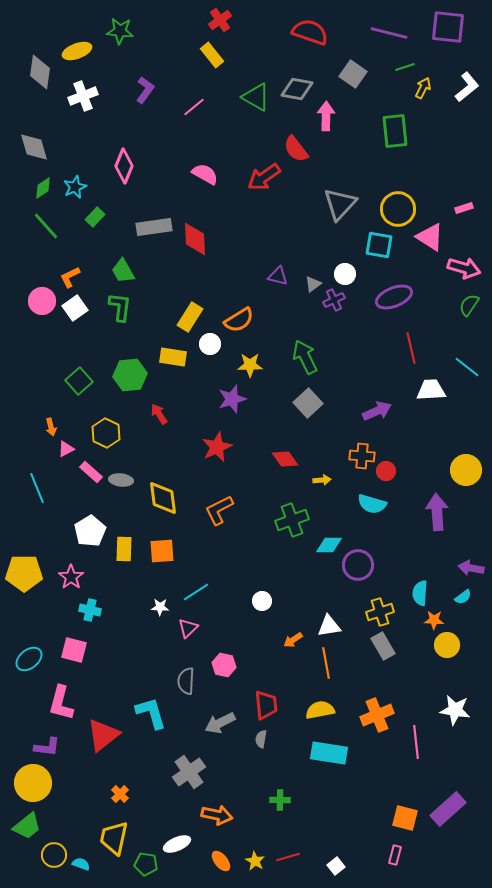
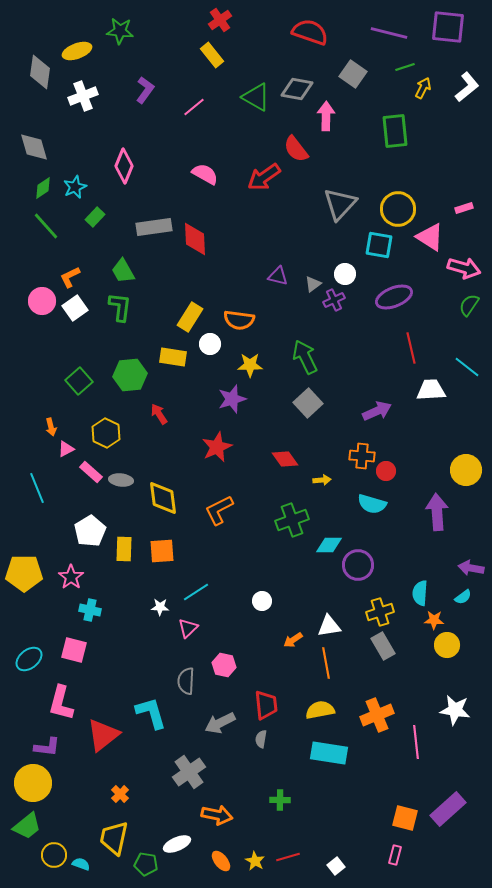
orange semicircle at (239, 320): rotated 40 degrees clockwise
